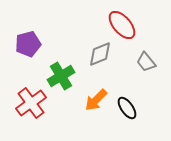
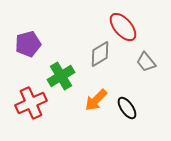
red ellipse: moved 1 px right, 2 px down
gray diamond: rotated 8 degrees counterclockwise
red cross: rotated 12 degrees clockwise
